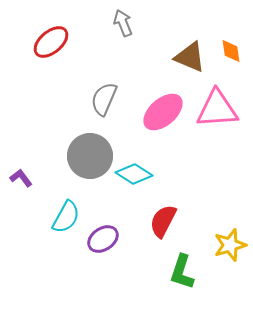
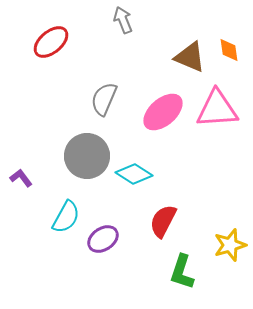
gray arrow: moved 3 px up
orange diamond: moved 2 px left, 1 px up
gray circle: moved 3 px left
